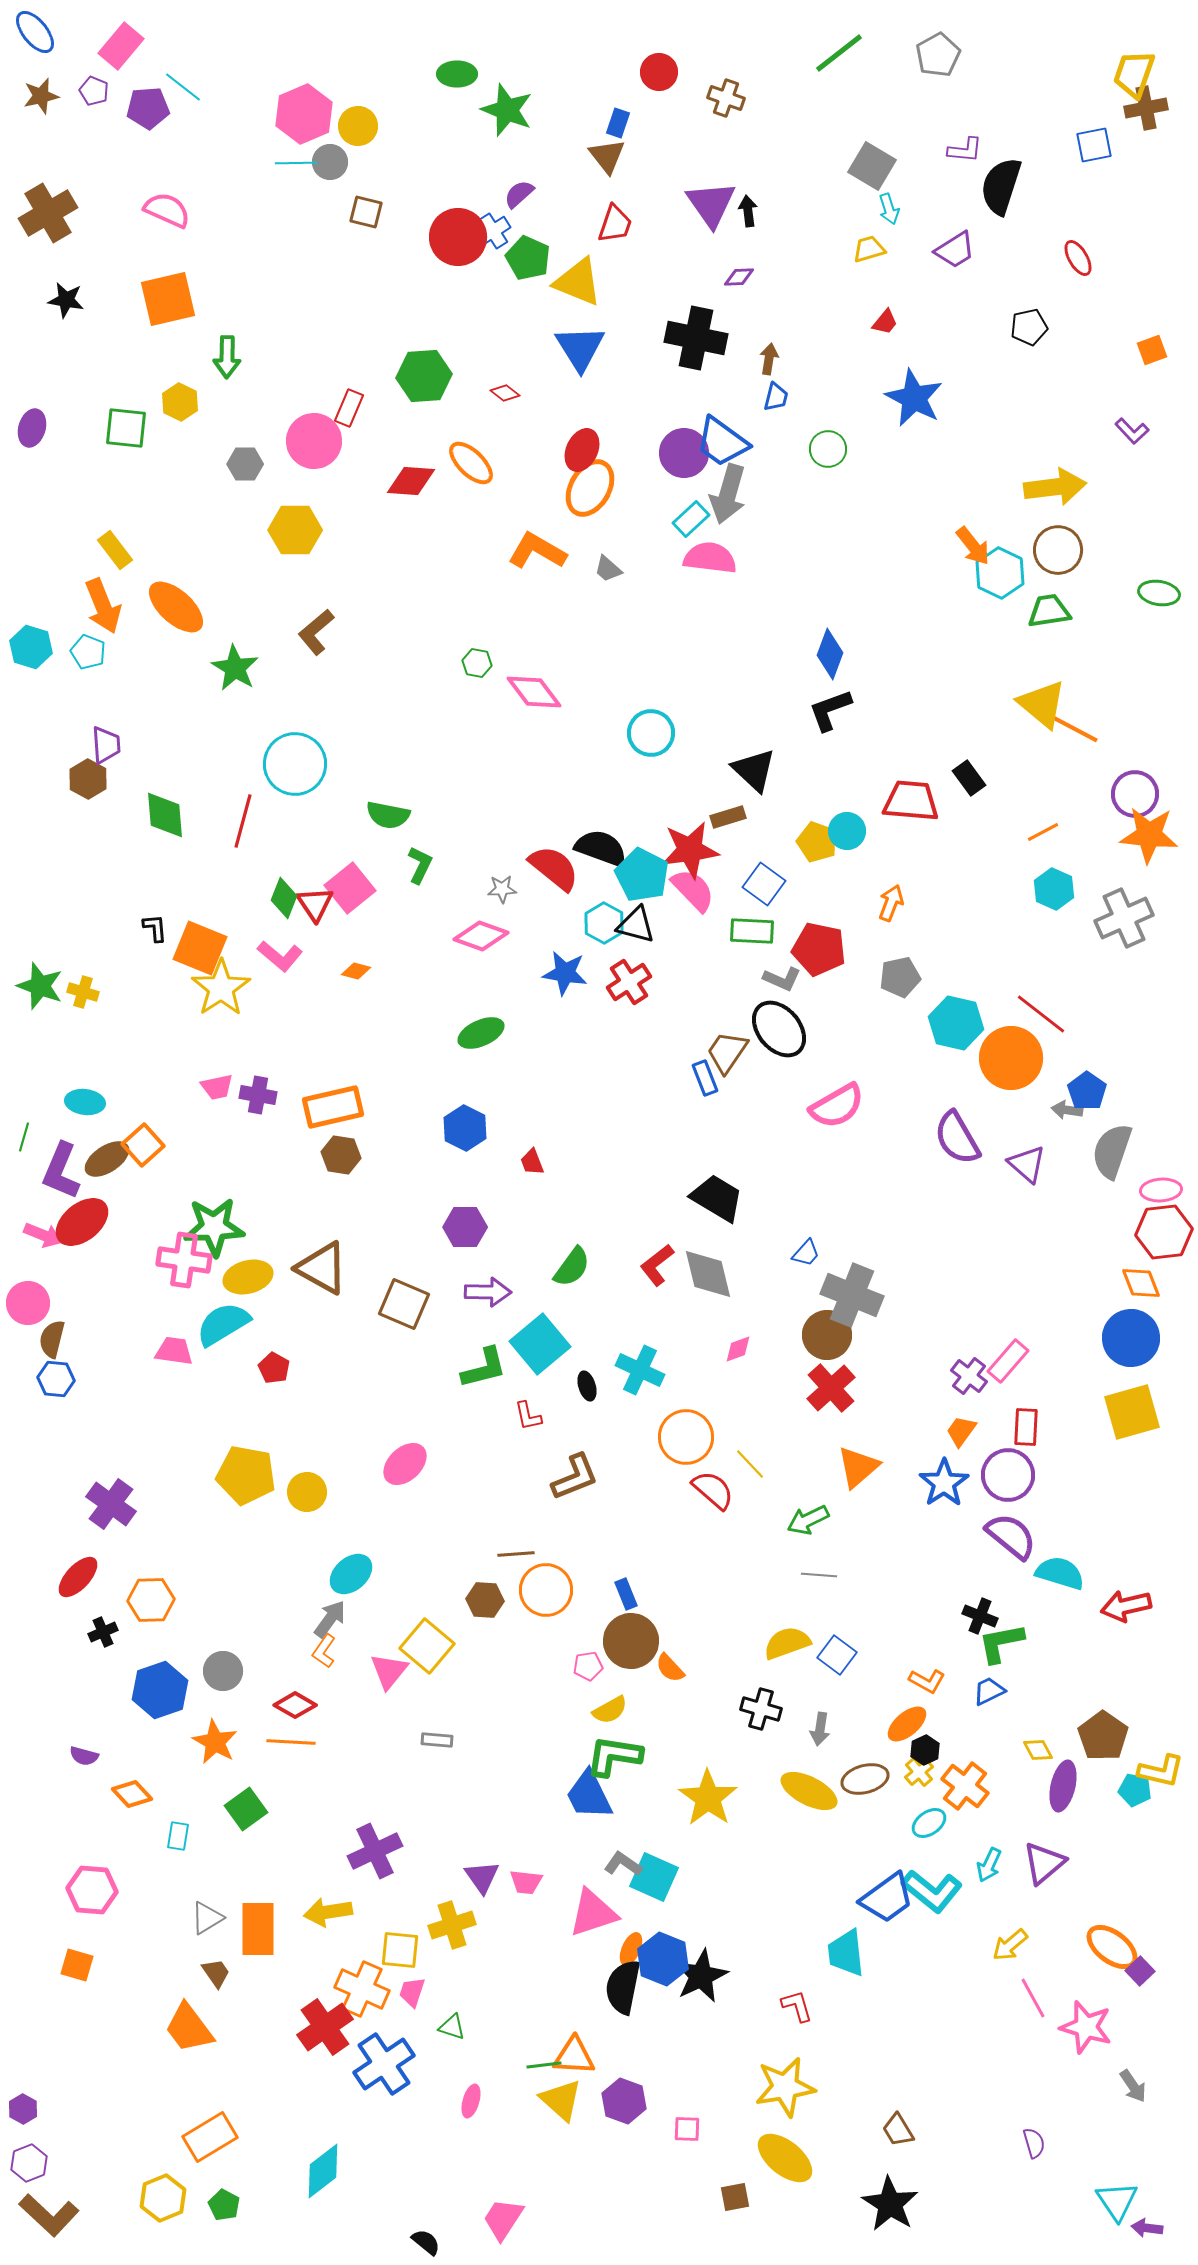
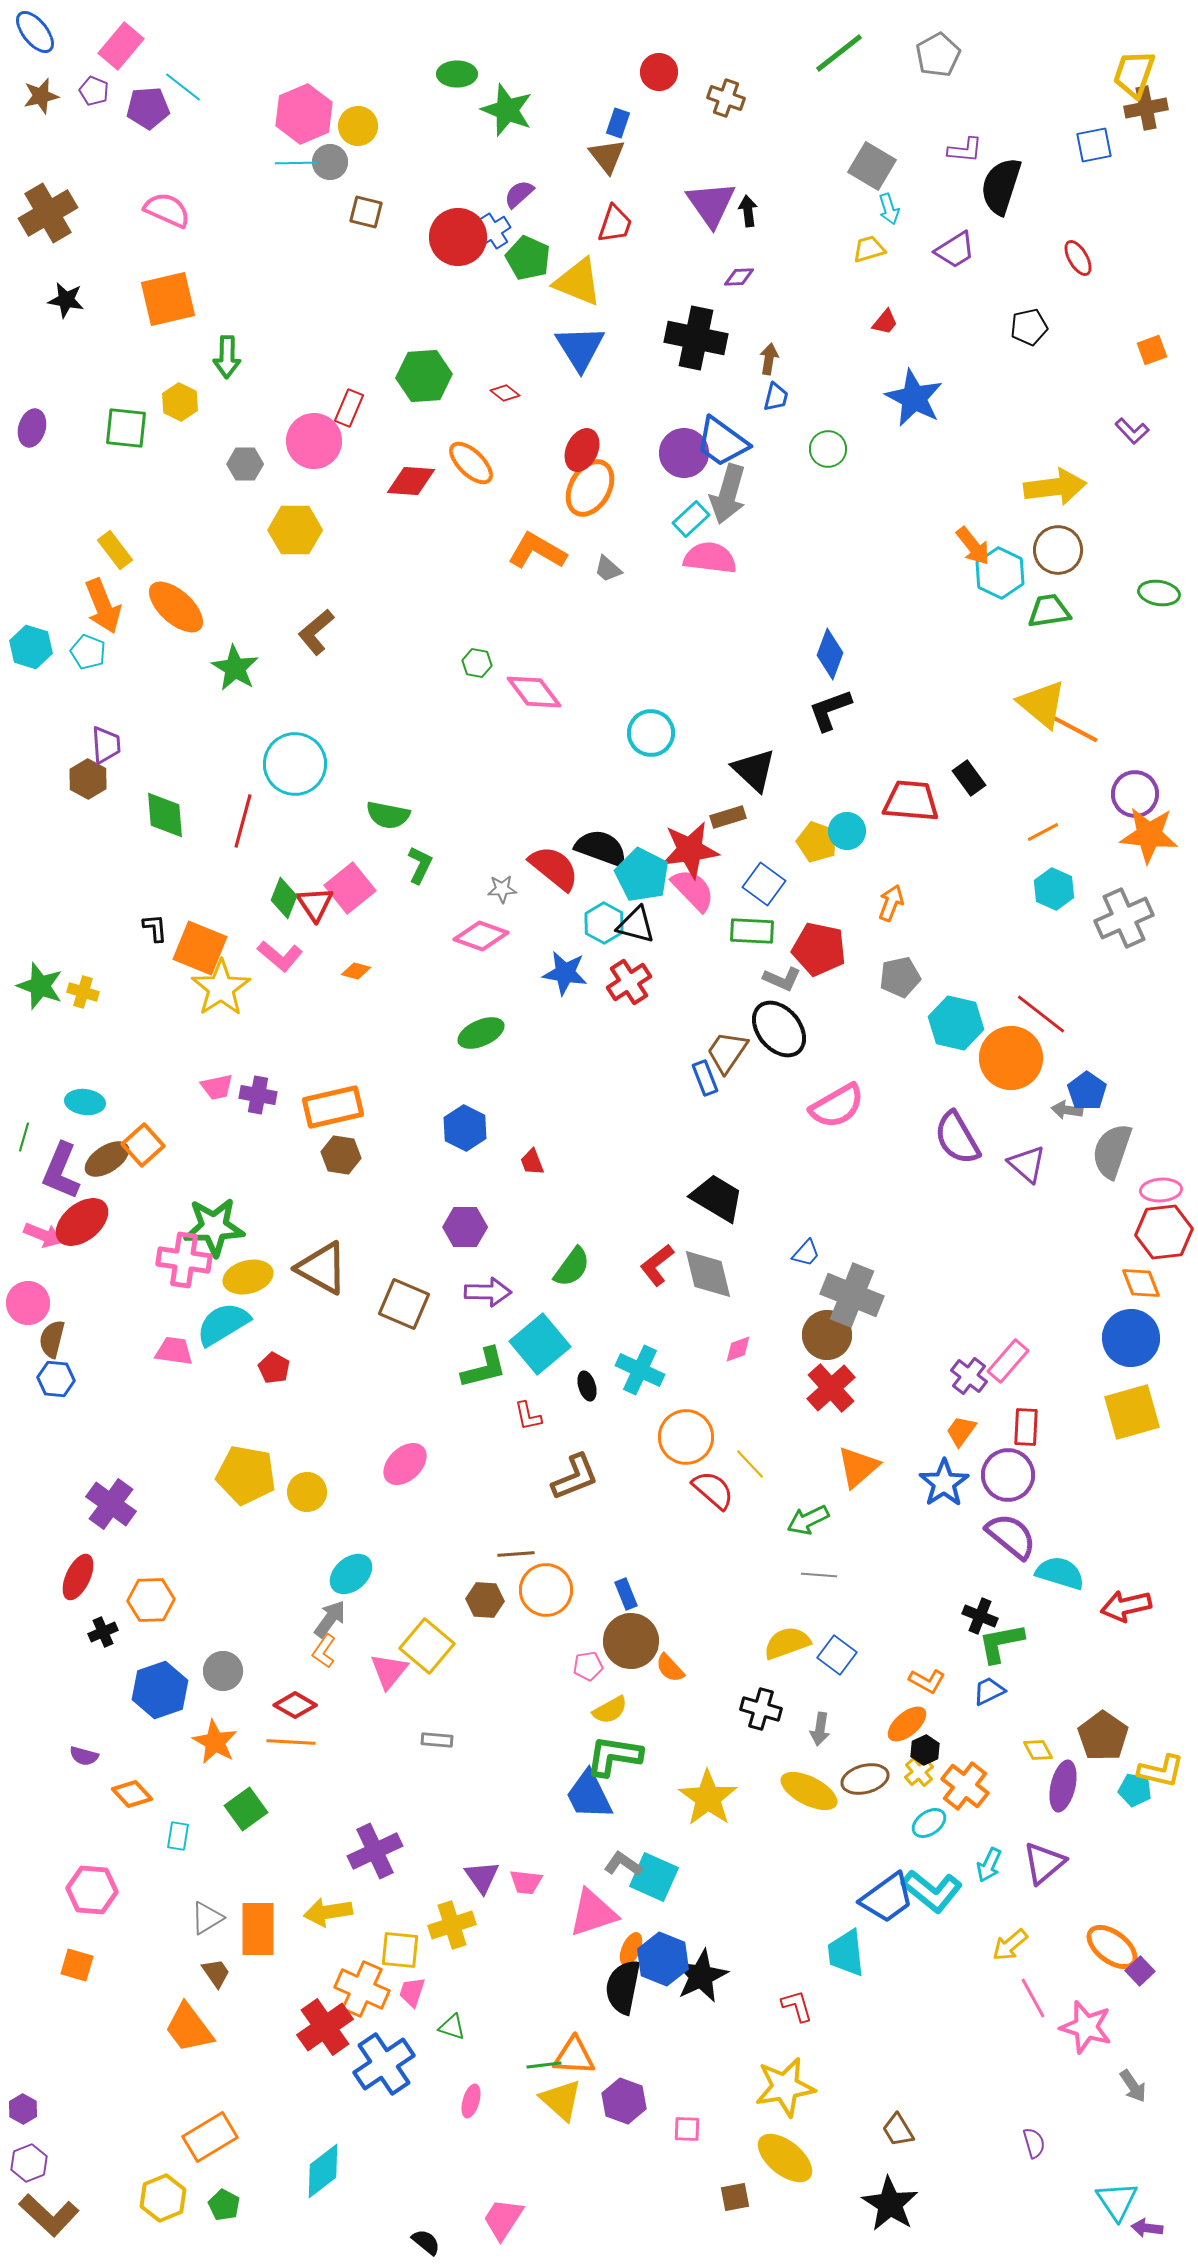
red ellipse at (78, 1577): rotated 18 degrees counterclockwise
